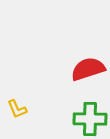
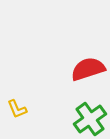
green cross: rotated 36 degrees counterclockwise
